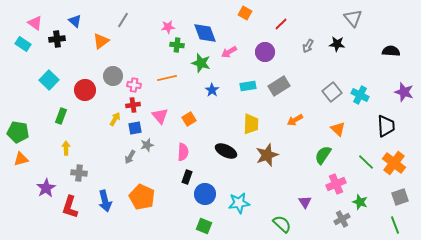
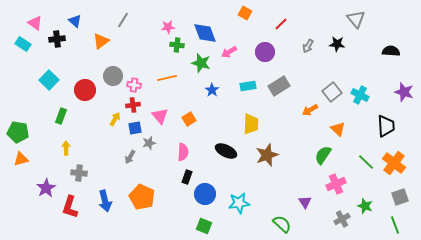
gray triangle at (353, 18): moved 3 px right, 1 px down
orange arrow at (295, 120): moved 15 px right, 10 px up
gray star at (147, 145): moved 2 px right, 2 px up
green star at (360, 202): moved 5 px right, 4 px down
